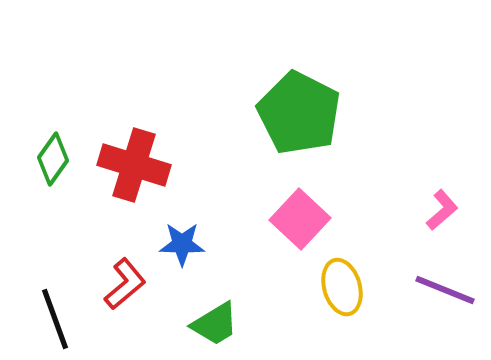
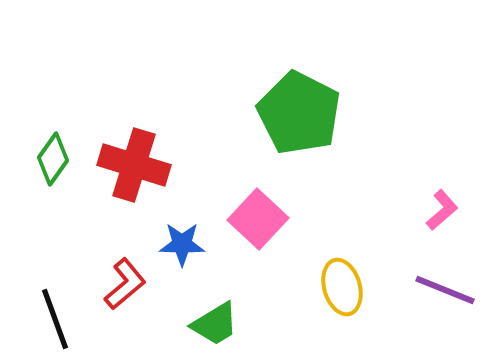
pink square: moved 42 px left
